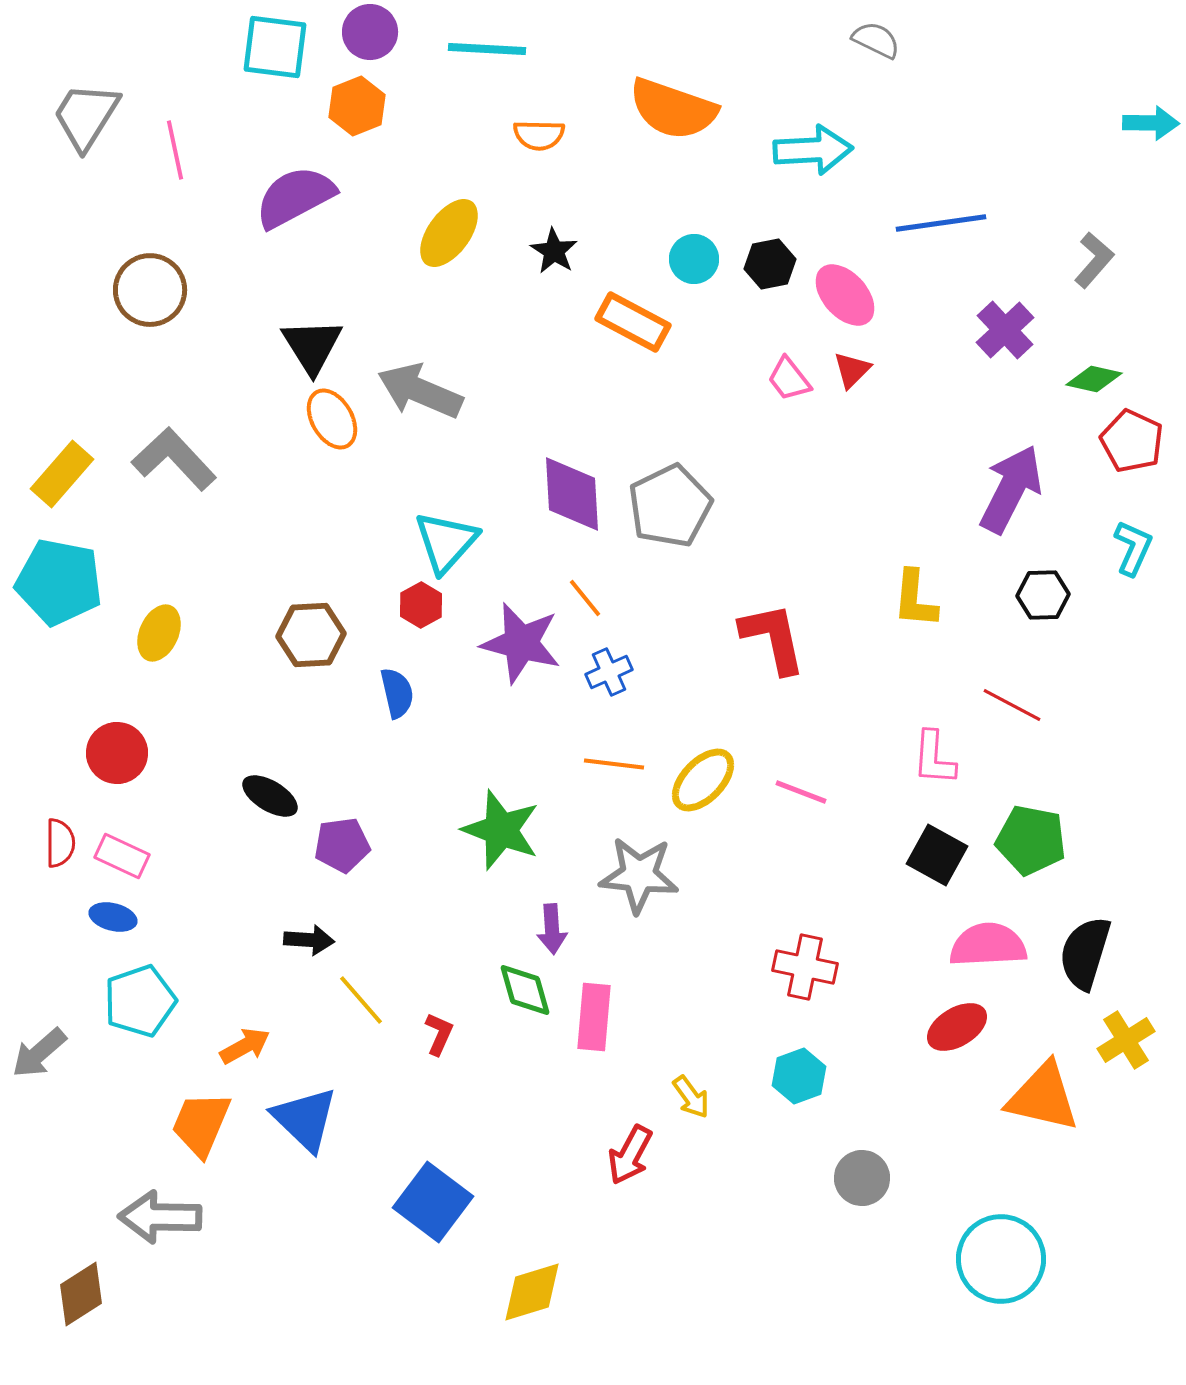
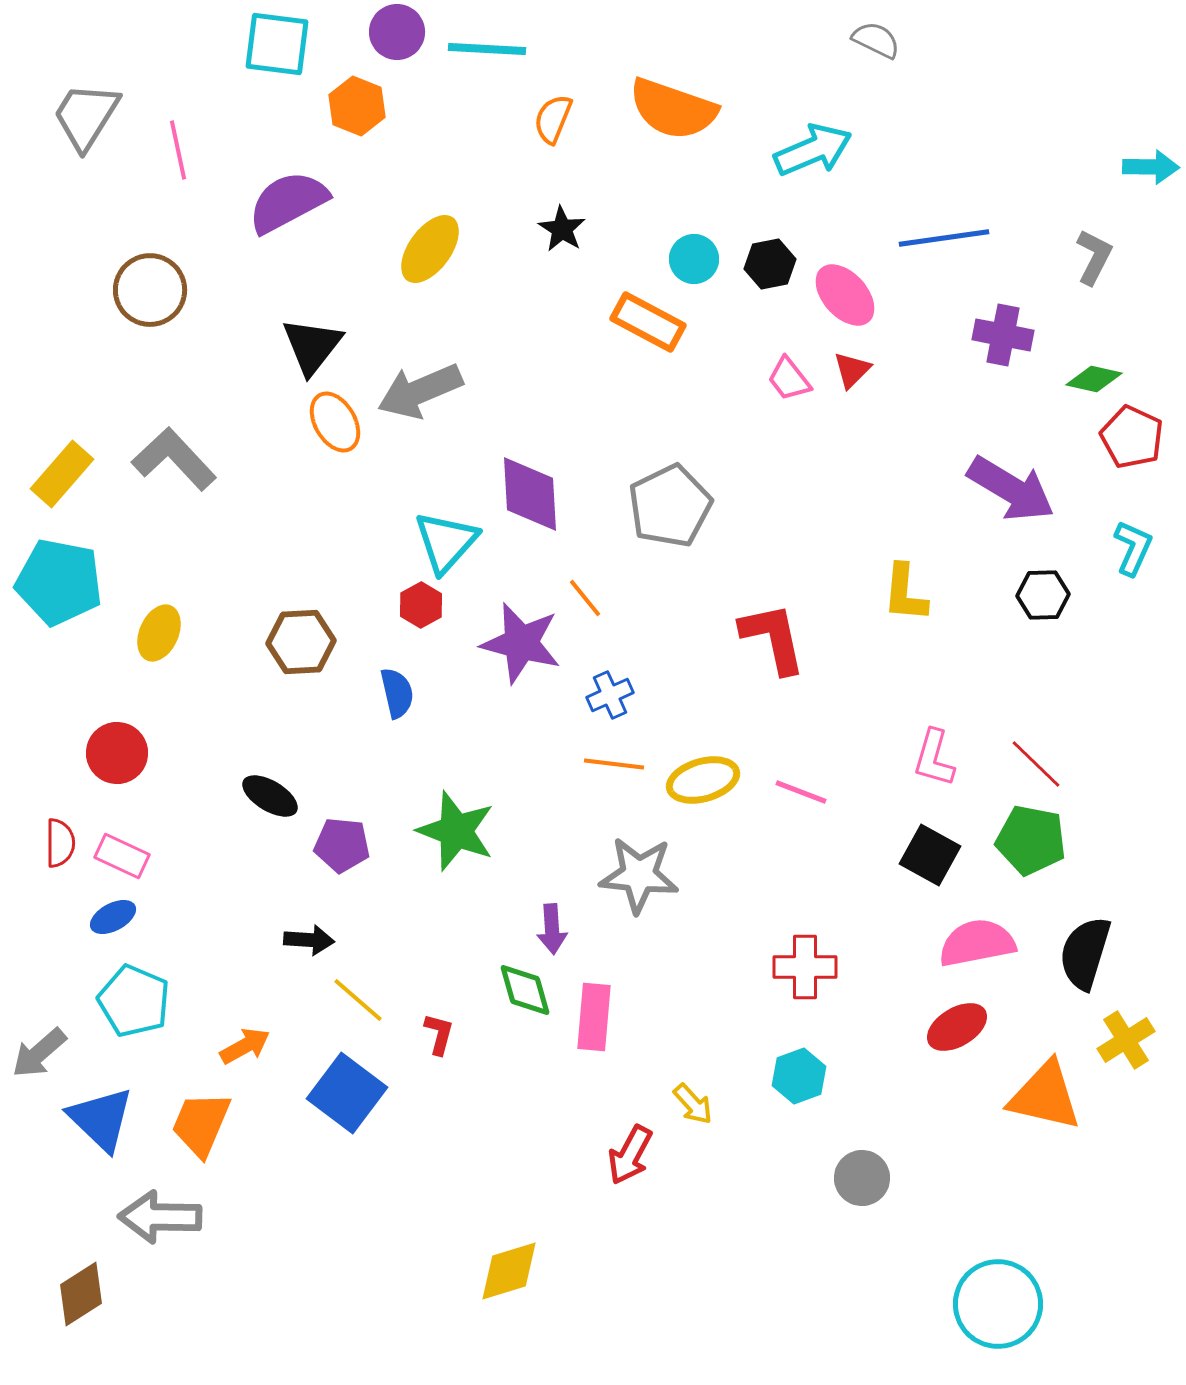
purple circle at (370, 32): moved 27 px right
cyan square at (275, 47): moved 2 px right, 3 px up
orange hexagon at (357, 106): rotated 16 degrees counterclockwise
cyan arrow at (1151, 123): moved 44 px down
orange semicircle at (539, 135): moved 14 px right, 16 px up; rotated 111 degrees clockwise
pink line at (175, 150): moved 3 px right
cyan arrow at (813, 150): rotated 20 degrees counterclockwise
purple semicircle at (295, 197): moved 7 px left, 5 px down
blue line at (941, 223): moved 3 px right, 15 px down
yellow ellipse at (449, 233): moved 19 px left, 16 px down
black star at (554, 251): moved 8 px right, 22 px up
gray L-shape at (1094, 260): moved 3 px up; rotated 14 degrees counterclockwise
orange rectangle at (633, 322): moved 15 px right
purple cross at (1005, 330): moved 2 px left, 5 px down; rotated 36 degrees counterclockwise
black triangle at (312, 346): rotated 10 degrees clockwise
gray arrow at (420, 391): rotated 46 degrees counterclockwise
orange ellipse at (332, 419): moved 3 px right, 3 px down
red pentagon at (1132, 441): moved 4 px up
purple arrow at (1011, 489): rotated 94 degrees clockwise
purple diamond at (572, 494): moved 42 px left
yellow L-shape at (915, 599): moved 10 px left, 6 px up
brown hexagon at (311, 635): moved 10 px left, 7 px down
blue cross at (609, 672): moved 1 px right, 23 px down
red line at (1012, 705): moved 24 px right, 59 px down; rotated 16 degrees clockwise
pink L-shape at (934, 758): rotated 12 degrees clockwise
yellow ellipse at (703, 780): rotated 30 degrees clockwise
green star at (501, 830): moved 45 px left, 1 px down
purple pentagon at (342, 845): rotated 14 degrees clockwise
black square at (937, 855): moved 7 px left
blue ellipse at (113, 917): rotated 42 degrees counterclockwise
pink semicircle at (988, 945): moved 11 px left, 2 px up; rotated 8 degrees counterclockwise
red cross at (805, 967): rotated 12 degrees counterclockwise
yellow line at (361, 1000): moved 3 px left; rotated 8 degrees counterclockwise
cyan pentagon at (140, 1001): moved 6 px left; rotated 30 degrees counterclockwise
red L-shape at (439, 1034): rotated 9 degrees counterclockwise
yellow arrow at (691, 1097): moved 2 px right, 7 px down; rotated 6 degrees counterclockwise
orange triangle at (1043, 1097): moved 2 px right, 1 px up
blue triangle at (305, 1119): moved 204 px left
blue square at (433, 1202): moved 86 px left, 109 px up
cyan circle at (1001, 1259): moved 3 px left, 45 px down
yellow diamond at (532, 1292): moved 23 px left, 21 px up
